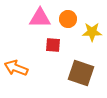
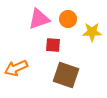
pink triangle: moved 1 px left, 1 px down; rotated 20 degrees counterclockwise
orange arrow: rotated 45 degrees counterclockwise
brown square: moved 15 px left, 2 px down
